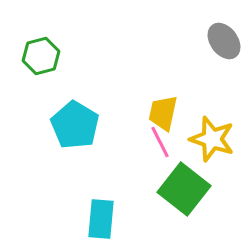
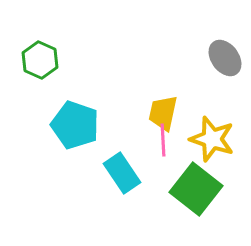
gray ellipse: moved 1 px right, 17 px down
green hexagon: moved 1 px left, 4 px down; rotated 21 degrees counterclockwise
cyan pentagon: rotated 12 degrees counterclockwise
pink line: moved 3 px right, 2 px up; rotated 24 degrees clockwise
green square: moved 12 px right
cyan rectangle: moved 21 px right, 46 px up; rotated 39 degrees counterclockwise
